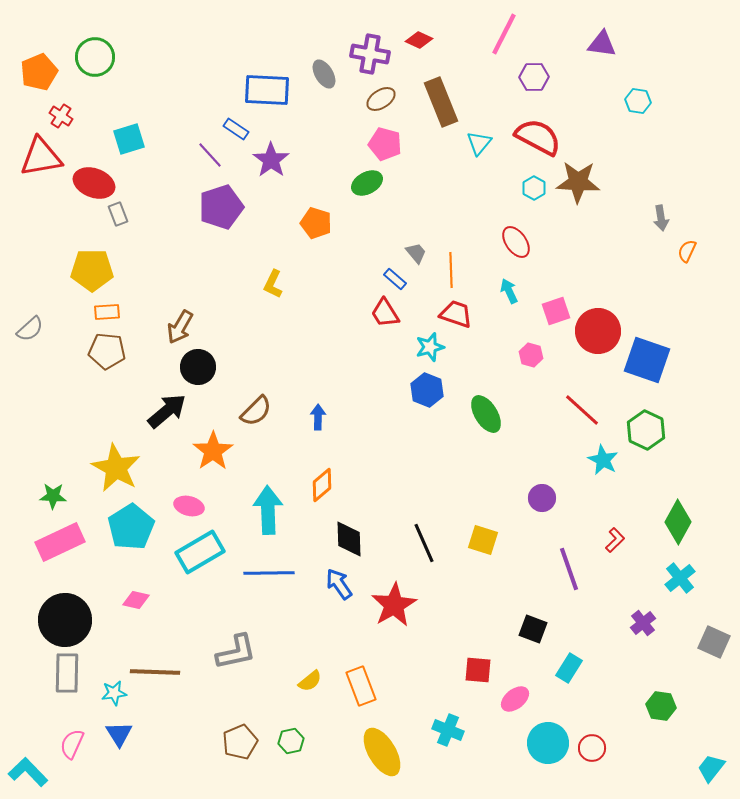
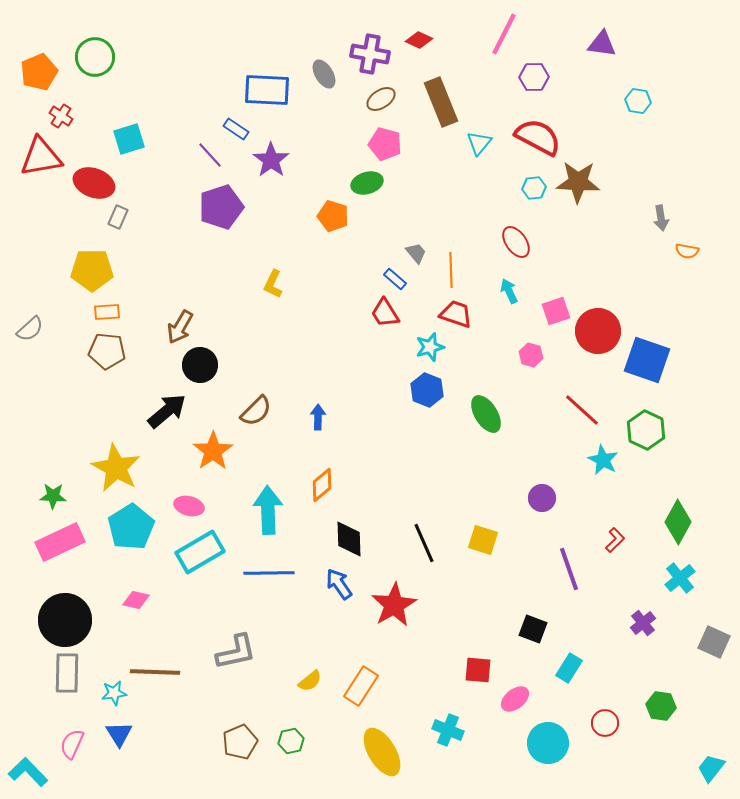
green ellipse at (367, 183): rotated 12 degrees clockwise
cyan hexagon at (534, 188): rotated 25 degrees clockwise
gray rectangle at (118, 214): moved 3 px down; rotated 45 degrees clockwise
orange pentagon at (316, 223): moved 17 px right, 7 px up
orange semicircle at (687, 251): rotated 105 degrees counterclockwise
black circle at (198, 367): moved 2 px right, 2 px up
orange rectangle at (361, 686): rotated 54 degrees clockwise
red circle at (592, 748): moved 13 px right, 25 px up
